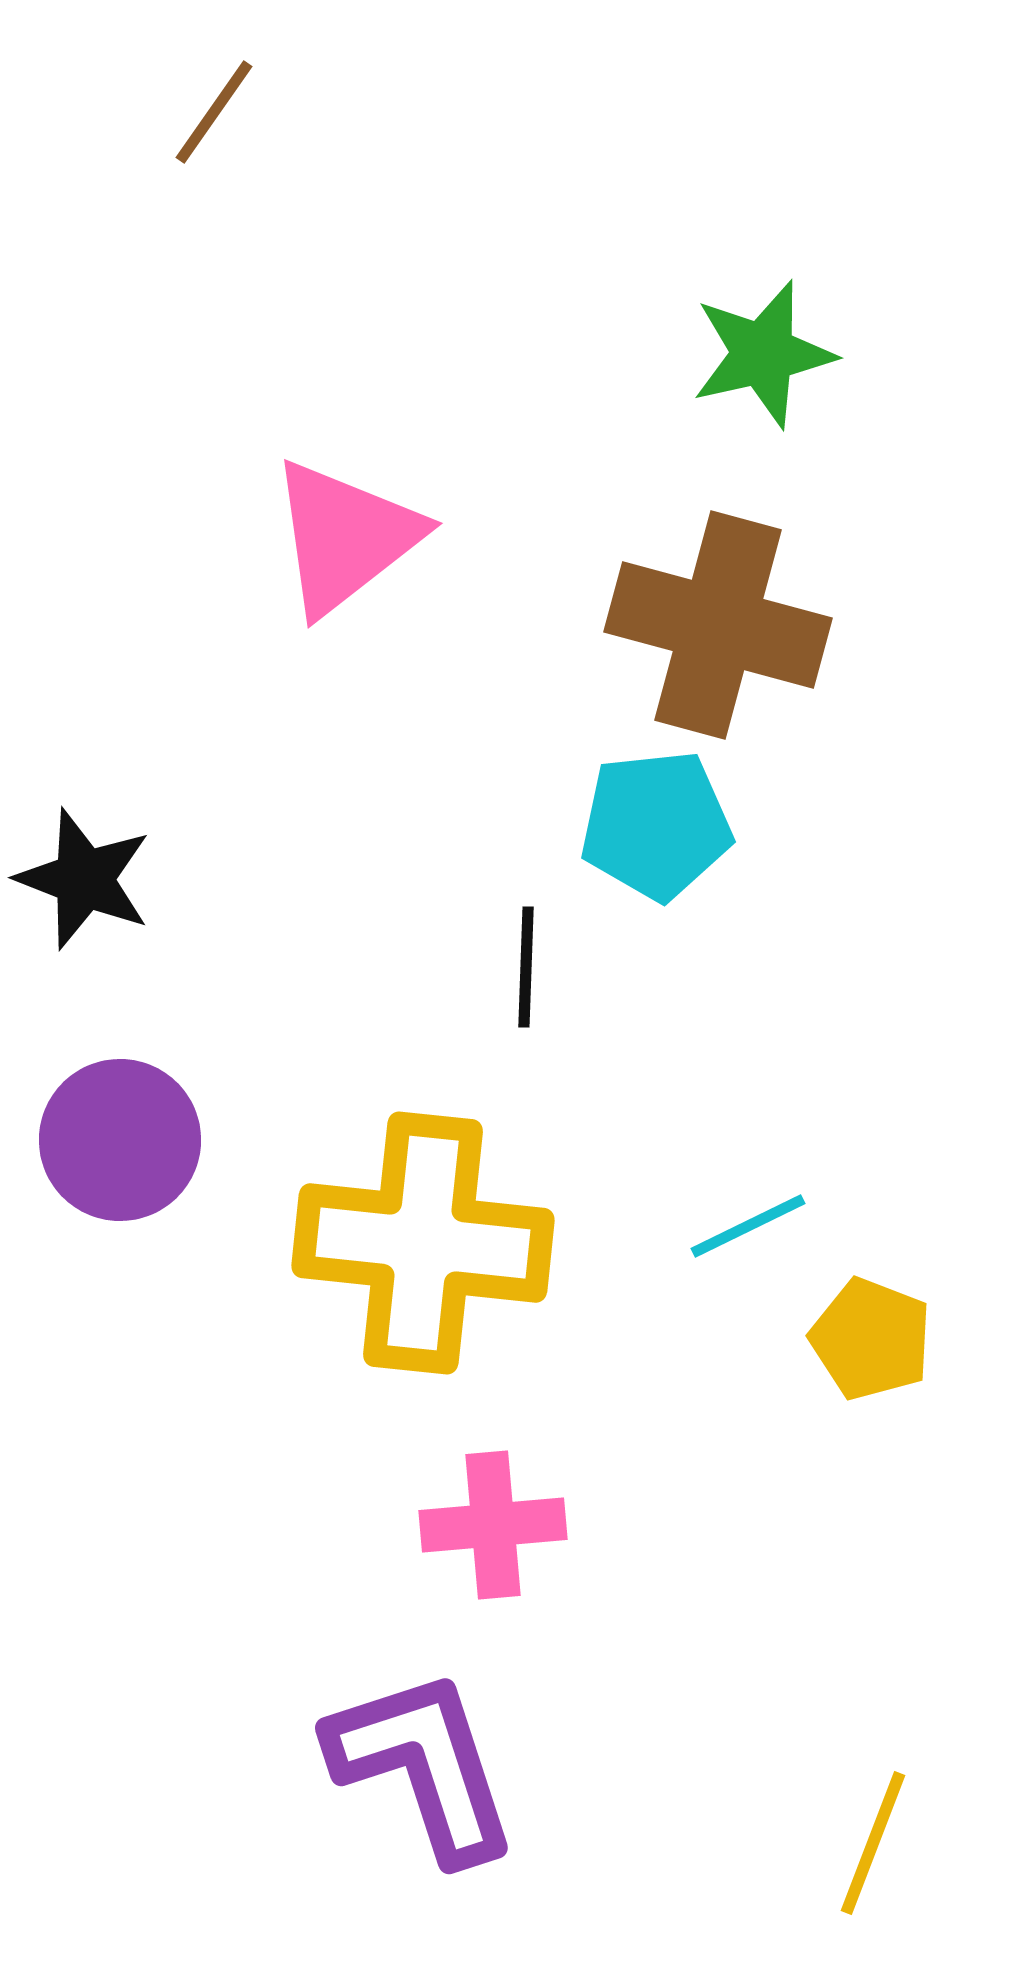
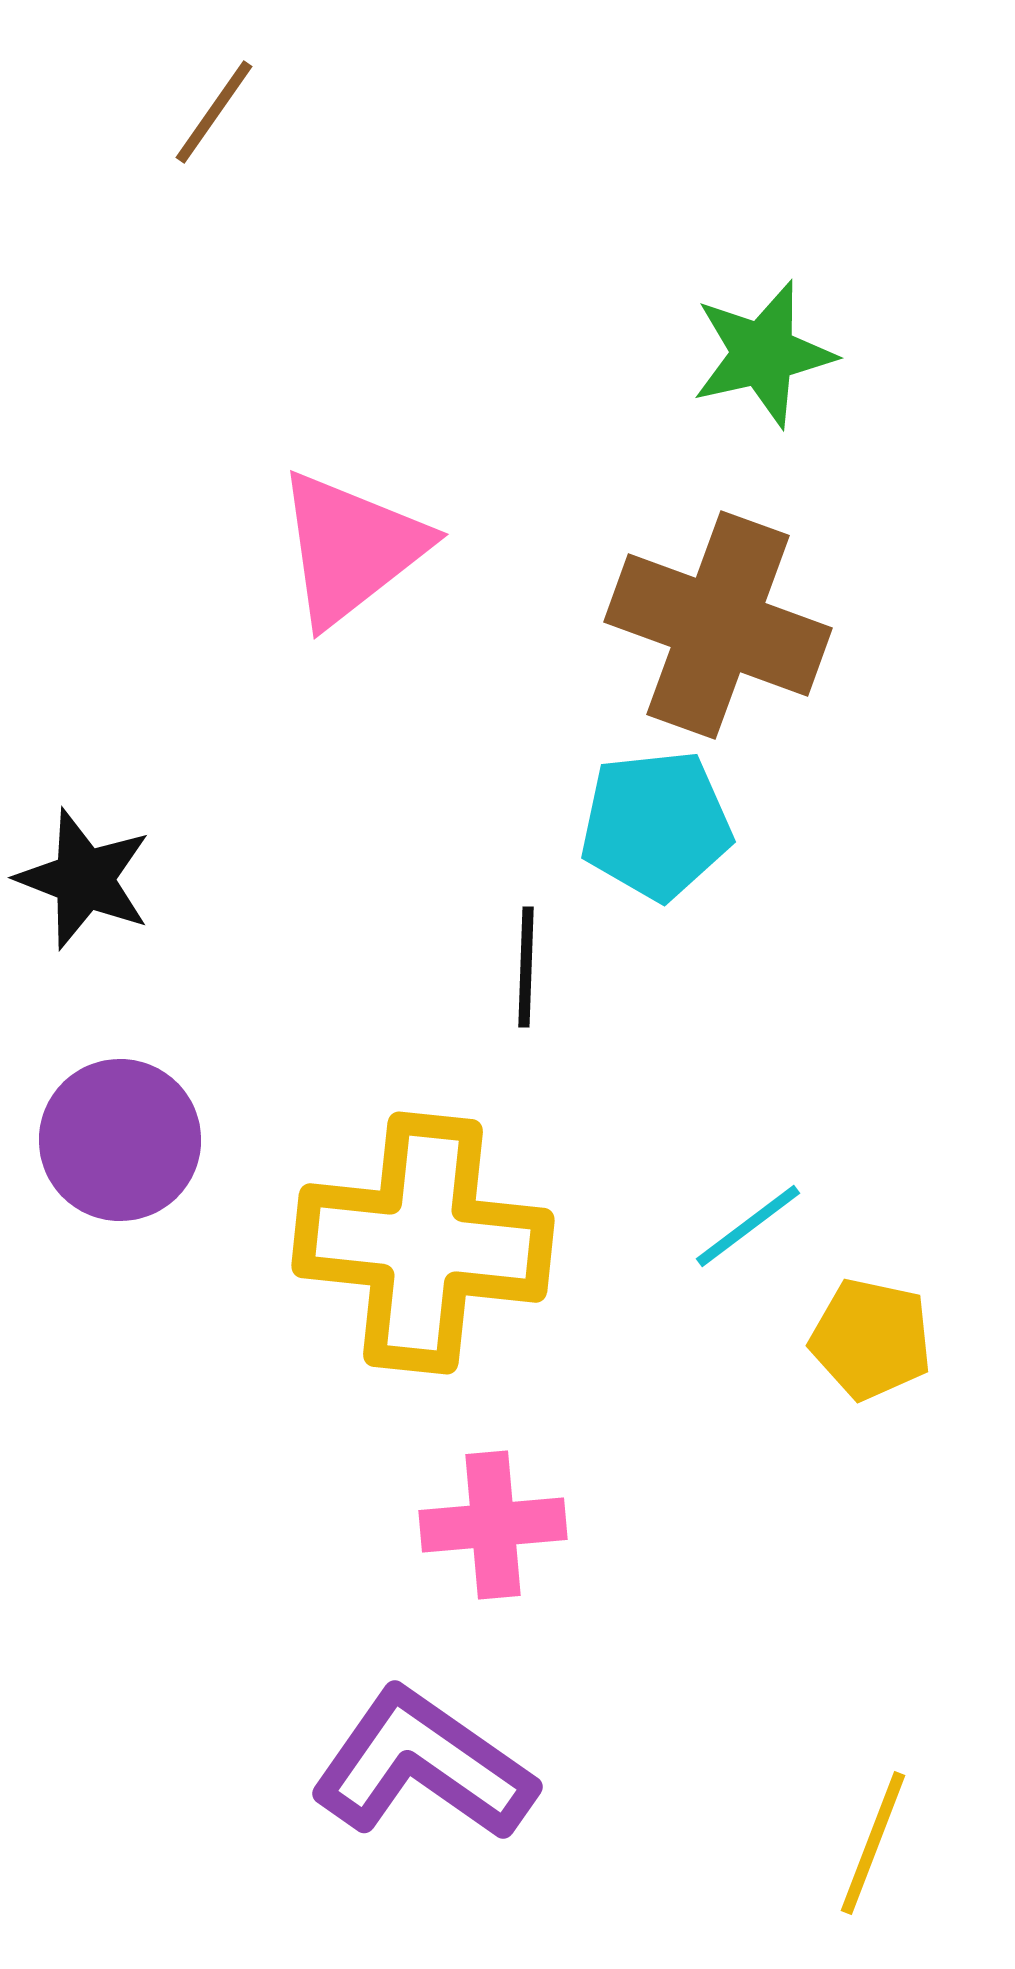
pink triangle: moved 6 px right, 11 px down
brown cross: rotated 5 degrees clockwise
cyan line: rotated 11 degrees counterclockwise
yellow pentagon: rotated 9 degrees counterclockwise
purple L-shape: rotated 37 degrees counterclockwise
